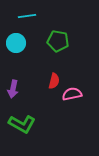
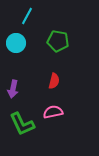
cyan line: rotated 54 degrees counterclockwise
pink semicircle: moved 19 px left, 18 px down
green L-shape: rotated 36 degrees clockwise
